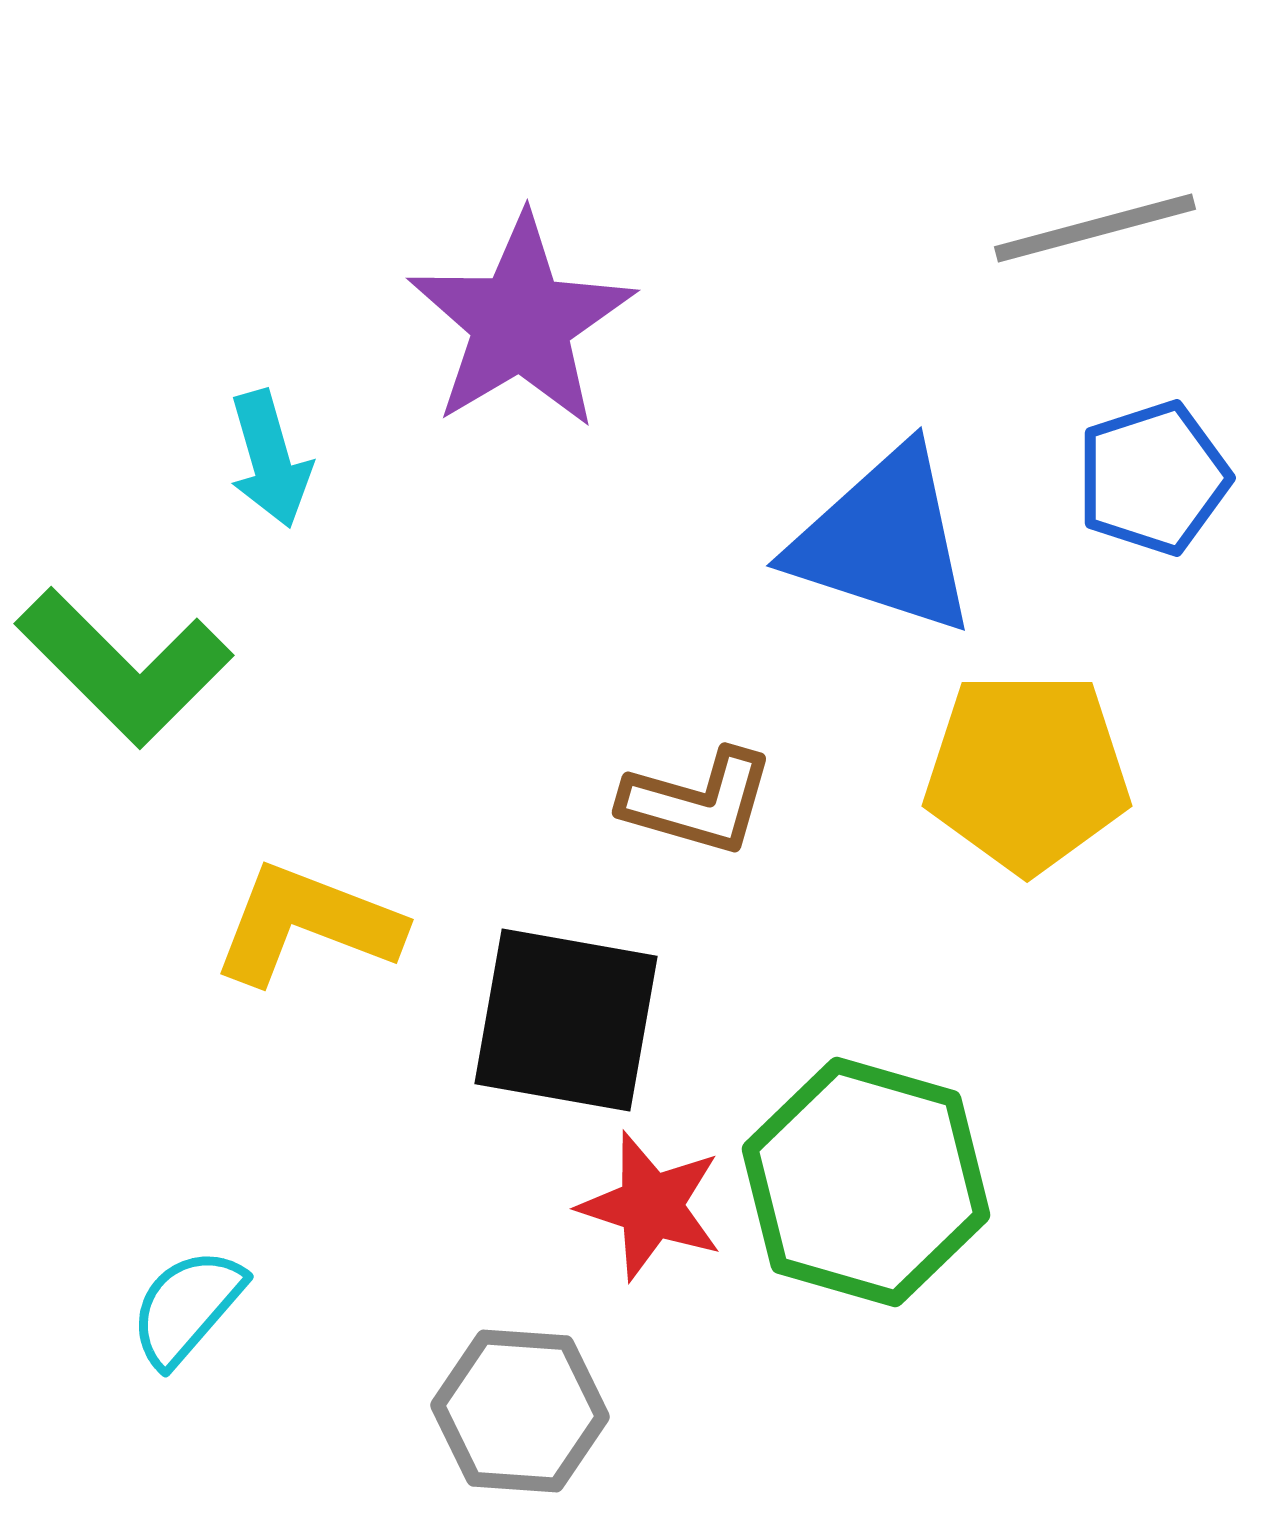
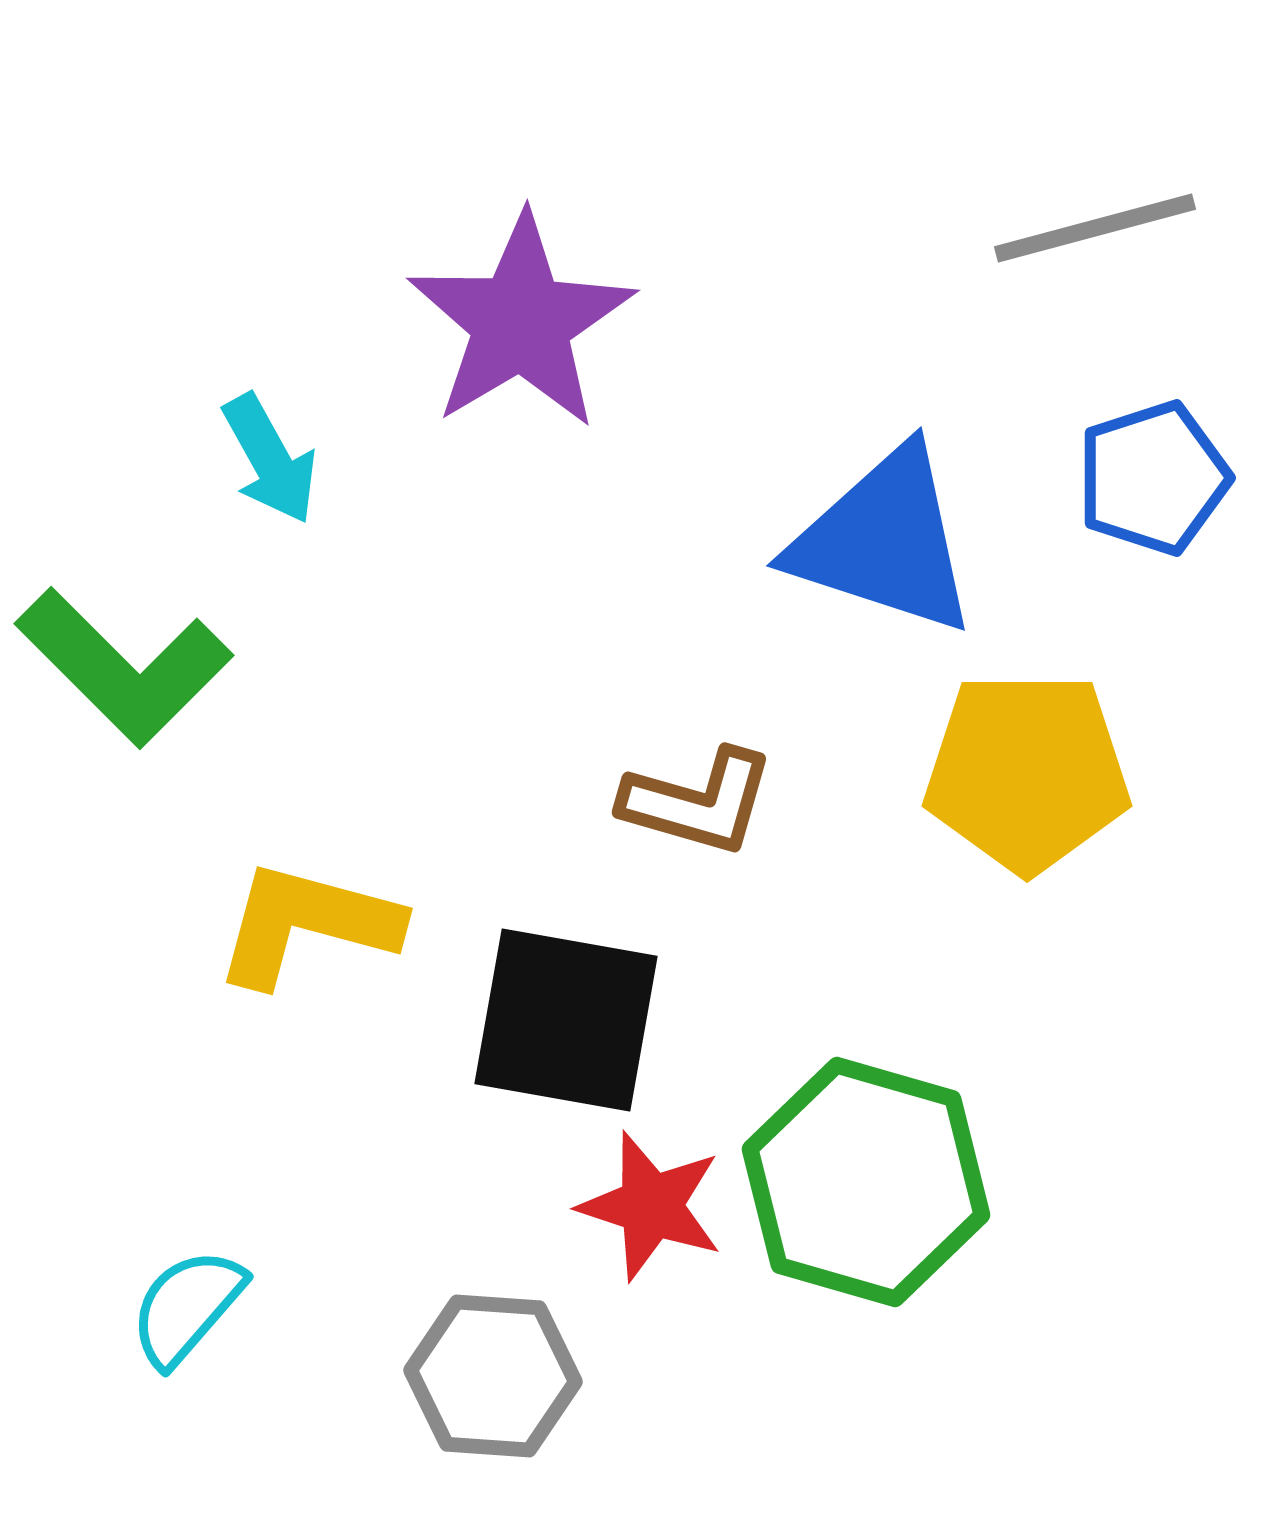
cyan arrow: rotated 13 degrees counterclockwise
yellow L-shape: rotated 6 degrees counterclockwise
gray hexagon: moved 27 px left, 35 px up
